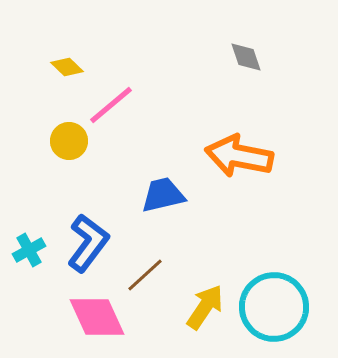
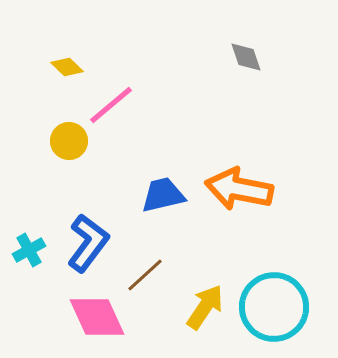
orange arrow: moved 33 px down
